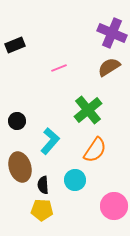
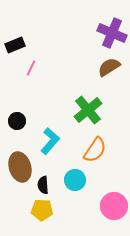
pink line: moved 28 px left; rotated 42 degrees counterclockwise
